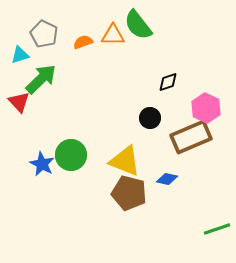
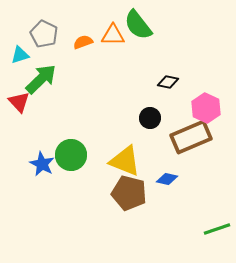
black diamond: rotated 30 degrees clockwise
